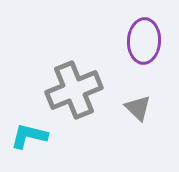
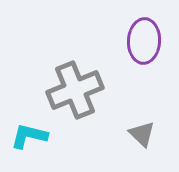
gray cross: moved 1 px right
gray triangle: moved 4 px right, 26 px down
